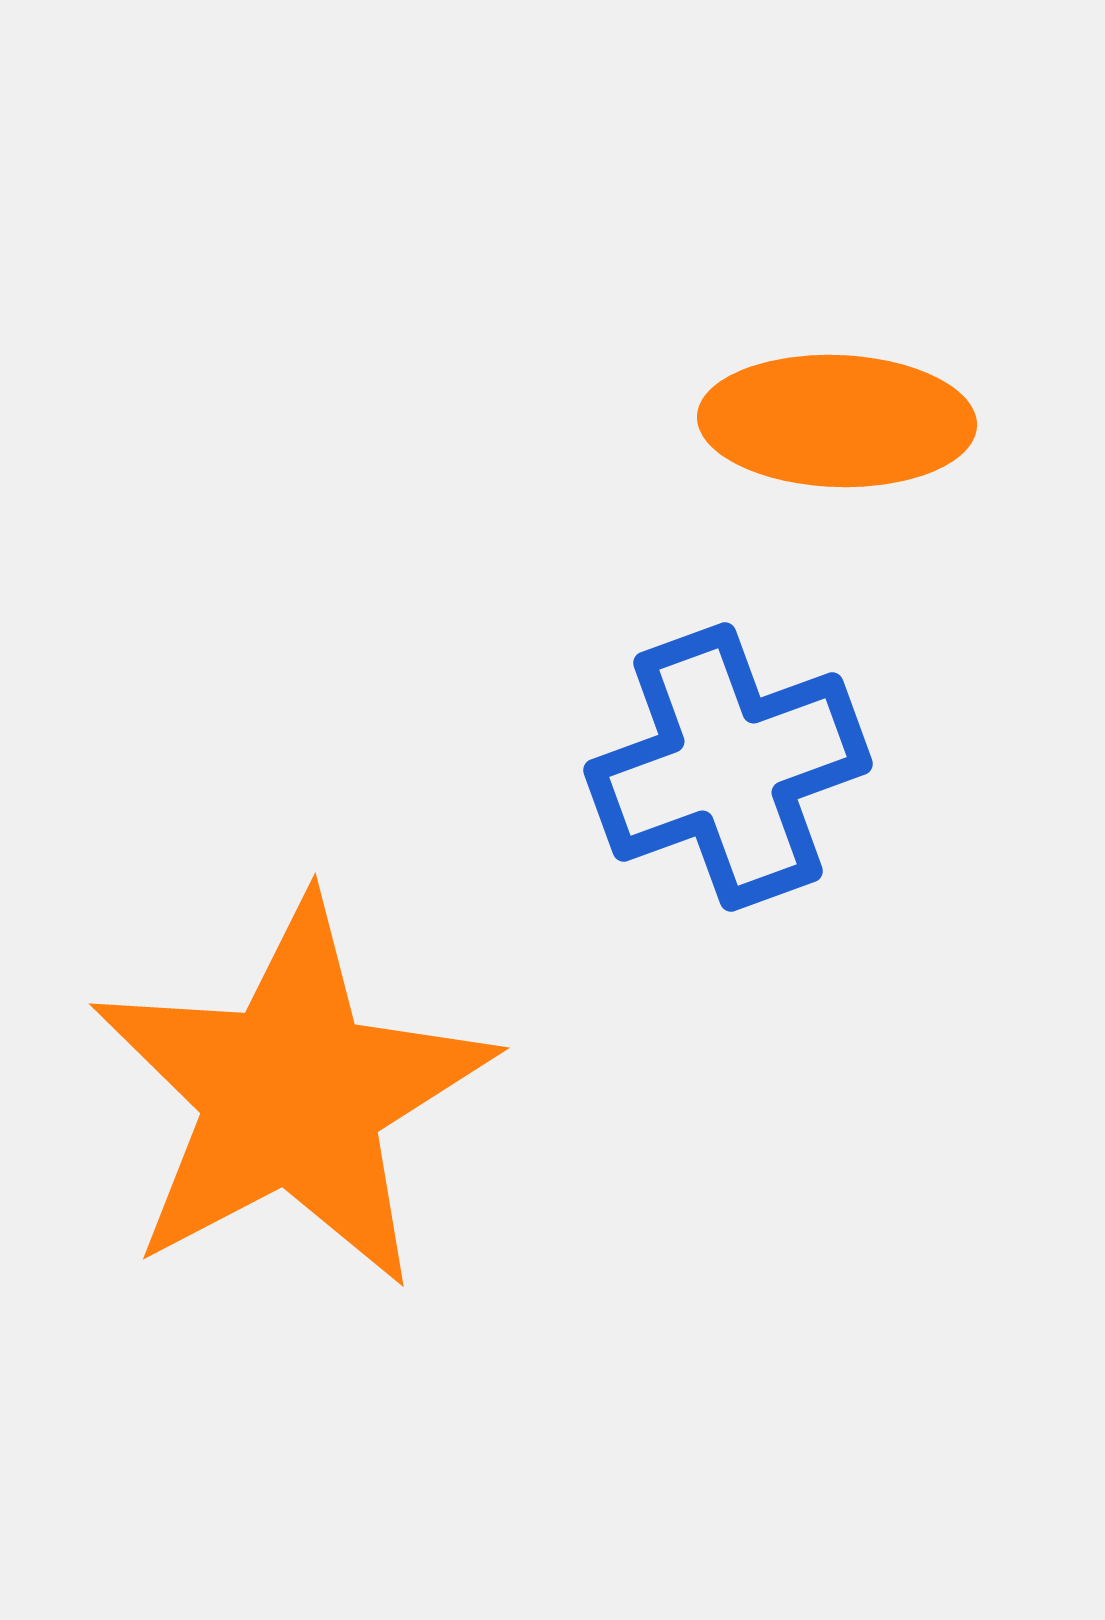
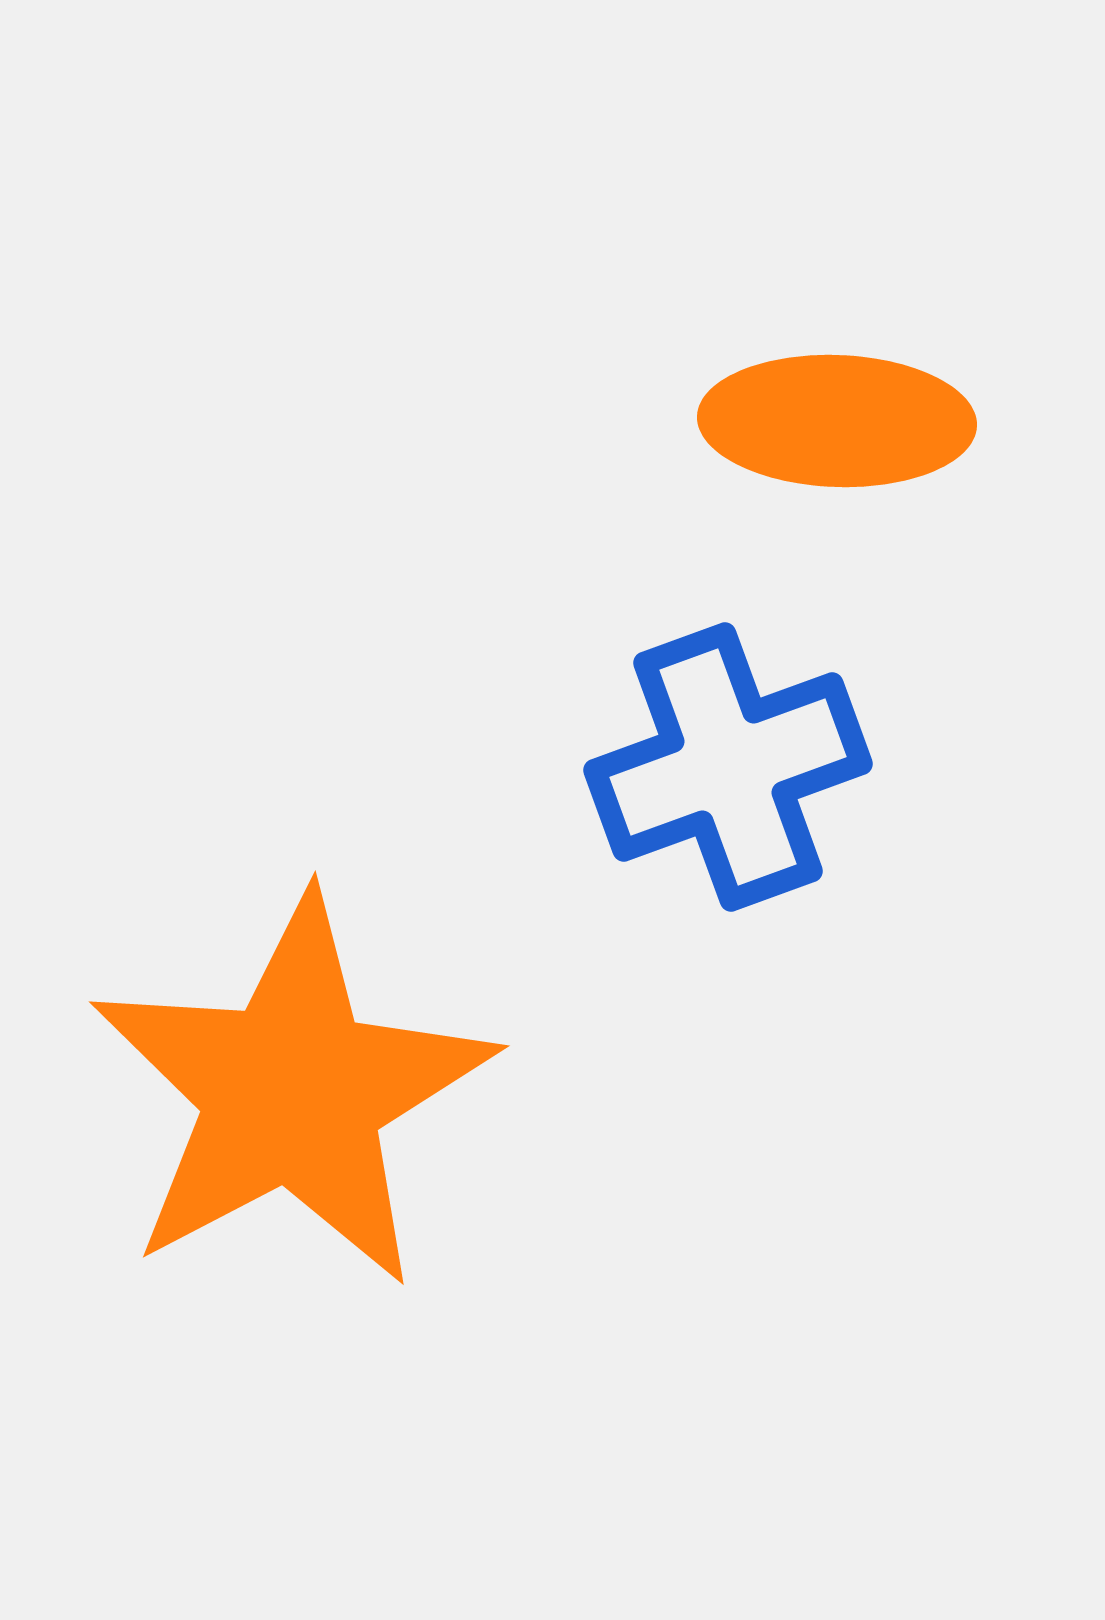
orange star: moved 2 px up
